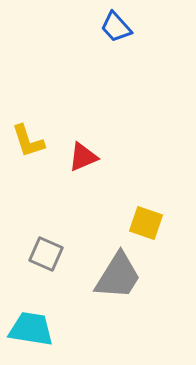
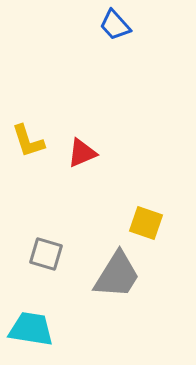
blue trapezoid: moved 1 px left, 2 px up
red triangle: moved 1 px left, 4 px up
gray square: rotated 8 degrees counterclockwise
gray trapezoid: moved 1 px left, 1 px up
